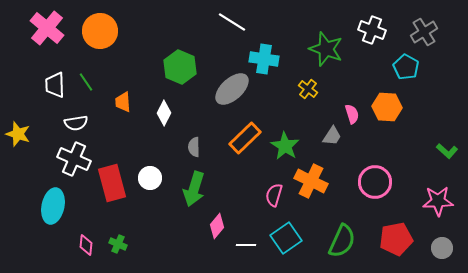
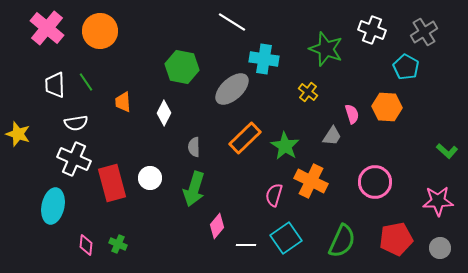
green hexagon at (180, 67): moved 2 px right; rotated 12 degrees counterclockwise
yellow cross at (308, 89): moved 3 px down
gray circle at (442, 248): moved 2 px left
